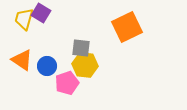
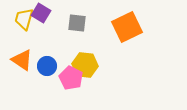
gray square: moved 4 px left, 25 px up
pink pentagon: moved 4 px right, 5 px up; rotated 25 degrees counterclockwise
